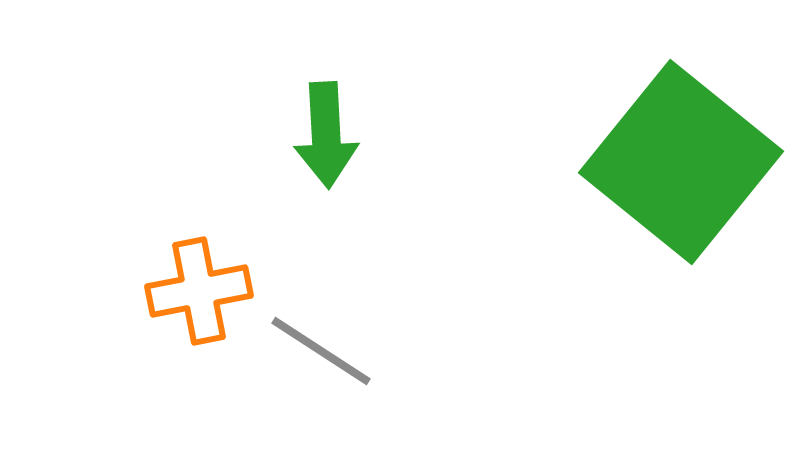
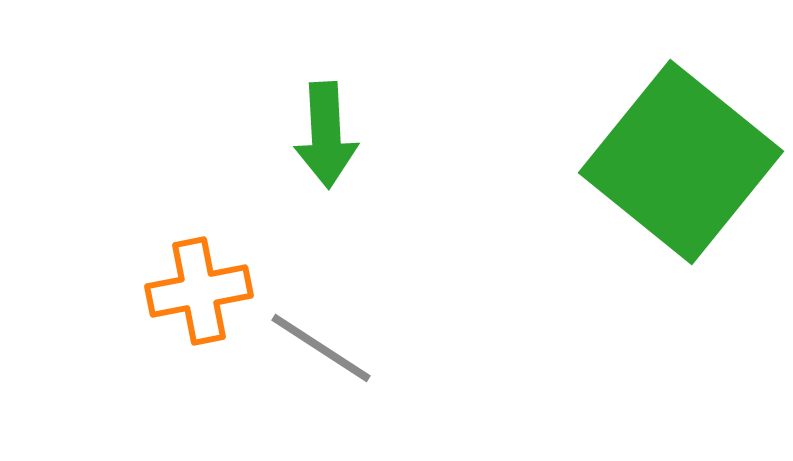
gray line: moved 3 px up
